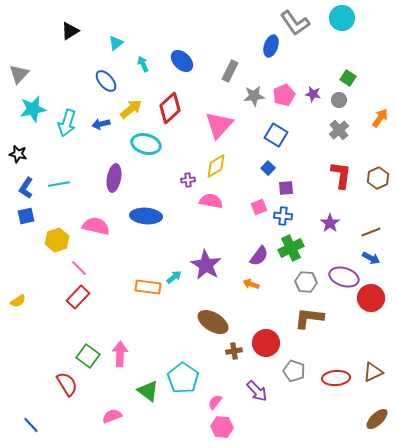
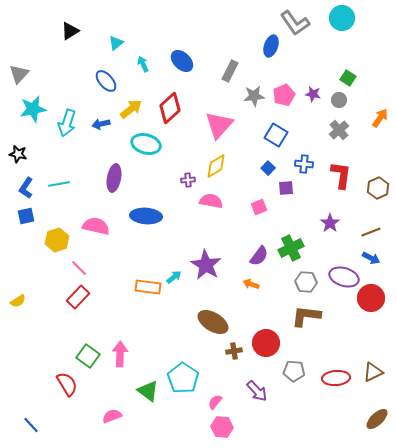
brown hexagon at (378, 178): moved 10 px down
blue cross at (283, 216): moved 21 px right, 52 px up
brown L-shape at (309, 318): moved 3 px left, 2 px up
gray pentagon at (294, 371): rotated 15 degrees counterclockwise
